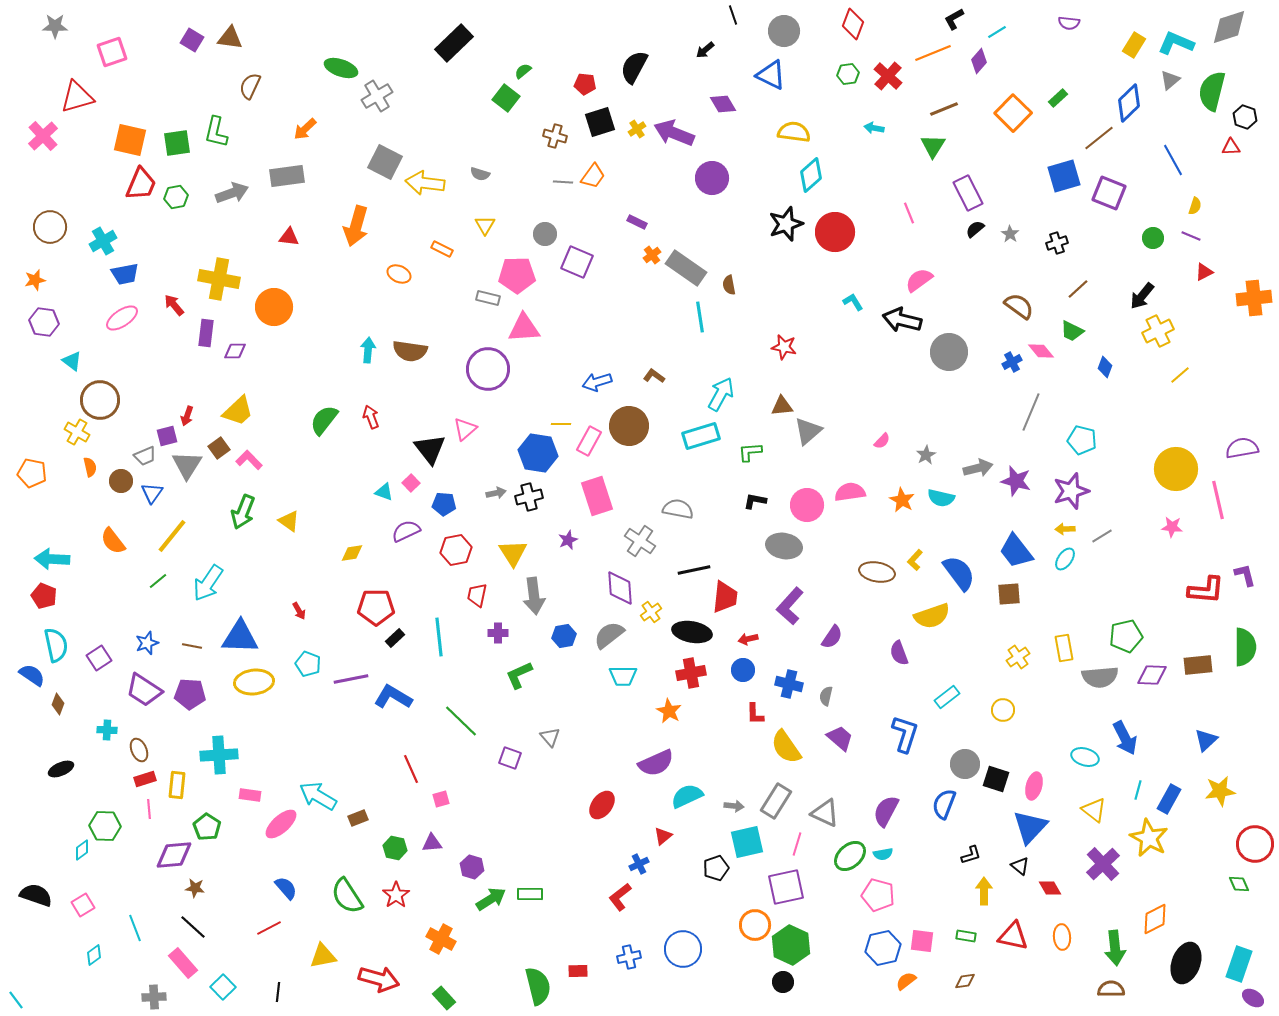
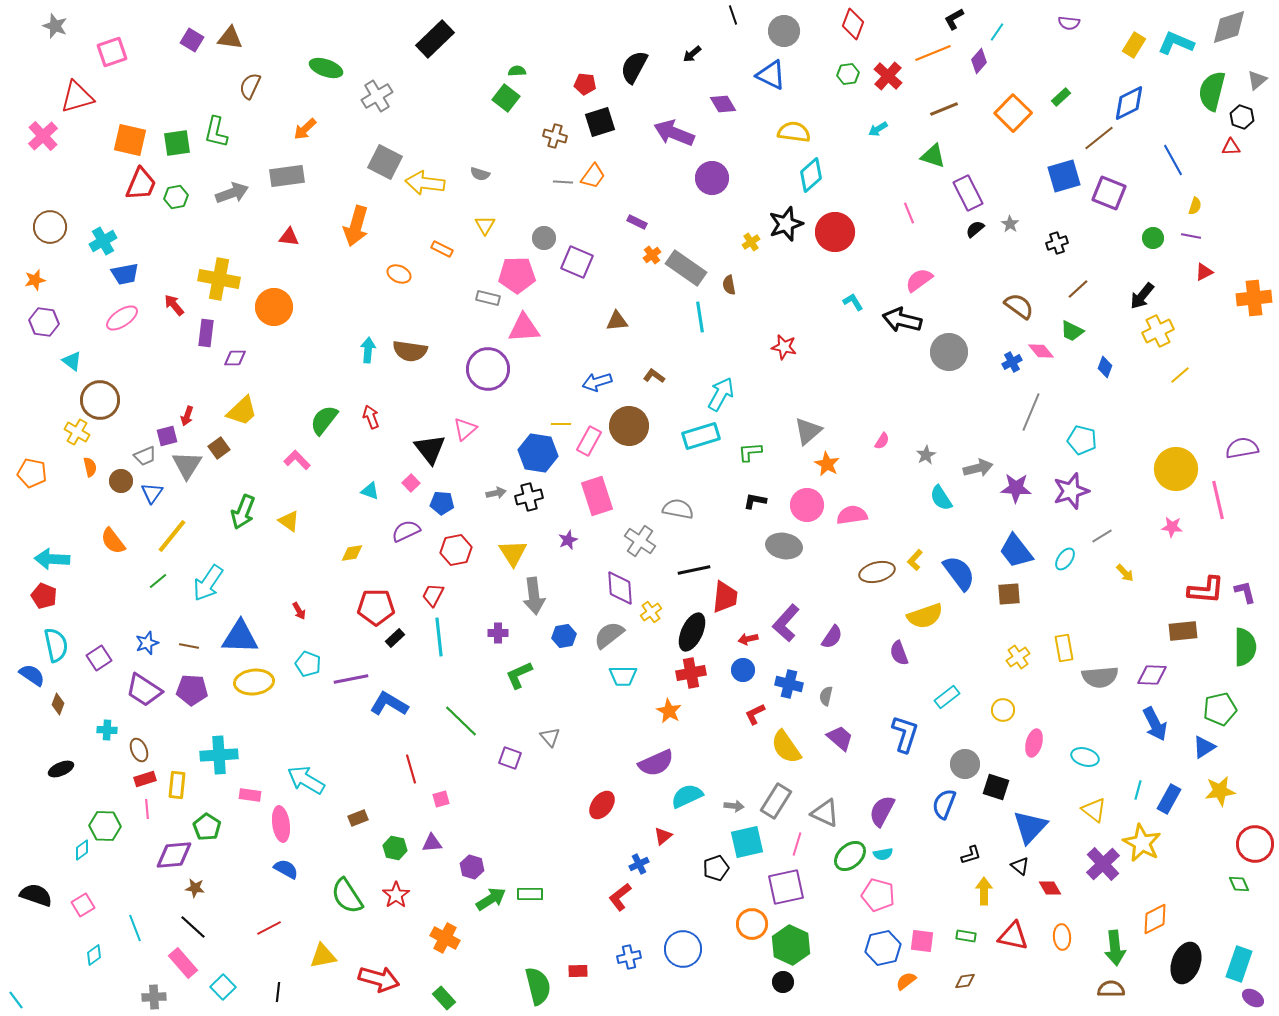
gray star at (55, 26): rotated 20 degrees clockwise
cyan line at (997, 32): rotated 24 degrees counterclockwise
black rectangle at (454, 43): moved 19 px left, 4 px up
black arrow at (705, 50): moved 13 px left, 4 px down
green ellipse at (341, 68): moved 15 px left
green semicircle at (523, 71): moved 6 px left; rotated 36 degrees clockwise
gray triangle at (1170, 80): moved 87 px right
green rectangle at (1058, 98): moved 3 px right, 1 px up
blue diamond at (1129, 103): rotated 18 degrees clockwise
black hexagon at (1245, 117): moved 3 px left
cyan arrow at (874, 128): moved 4 px right, 1 px down; rotated 42 degrees counterclockwise
yellow cross at (637, 129): moved 114 px right, 113 px down
green triangle at (933, 146): moved 10 px down; rotated 44 degrees counterclockwise
gray circle at (545, 234): moved 1 px left, 4 px down
gray star at (1010, 234): moved 10 px up
purple line at (1191, 236): rotated 12 degrees counterclockwise
purple diamond at (235, 351): moved 7 px down
brown triangle at (782, 406): moved 165 px left, 85 px up
yellow trapezoid at (238, 411): moved 4 px right
pink semicircle at (882, 441): rotated 12 degrees counterclockwise
pink L-shape at (249, 460): moved 48 px right
purple star at (1016, 481): moved 7 px down; rotated 12 degrees counterclockwise
cyan triangle at (384, 492): moved 14 px left, 1 px up
pink semicircle at (850, 492): moved 2 px right, 23 px down
cyan semicircle at (941, 498): rotated 44 degrees clockwise
orange star at (902, 500): moved 75 px left, 36 px up
blue pentagon at (444, 504): moved 2 px left, 1 px up
yellow arrow at (1065, 529): moved 60 px right, 44 px down; rotated 132 degrees counterclockwise
brown ellipse at (877, 572): rotated 24 degrees counterclockwise
purple L-shape at (1245, 575): moved 17 px down
red trapezoid at (477, 595): moved 44 px left; rotated 15 degrees clockwise
purple L-shape at (790, 606): moved 4 px left, 17 px down
yellow semicircle at (932, 616): moved 7 px left
black ellipse at (692, 632): rotated 75 degrees counterclockwise
green pentagon at (1126, 636): moved 94 px right, 73 px down
brown line at (192, 646): moved 3 px left
brown rectangle at (1198, 665): moved 15 px left, 34 px up
purple pentagon at (190, 694): moved 2 px right, 4 px up
blue L-shape at (393, 697): moved 4 px left, 7 px down
red L-shape at (755, 714): rotated 65 degrees clockwise
blue arrow at (1125, 738): moved 30 px right, 14 px up
blue triangle at (1206, 740): moved 2 px left, 7 px down; rotated 10 degrees clockwise
red line at (411, 769): rotated 8 degrees clockwise
black square at (996, 779): moved 8 px down
pink ellipse at (1034, 786): moved 43 px up
cyan arrow at (318, 796): moved 12 px left, 16 px up
pink line at (149, 809): moved 2 px left
purple semicircle at (886, 811): moved 4 px left
pink ellipse at (281, 824): rotated 56 degrees counterclockwise
yellow star at (1149, 838): moved 7 px left, 5 px down
blue semicircle at (286, 888): moved 19 px up; rotated 20 degrees counterclockwise
orange circle at (755, 925): moved 3 px left, 1 px up
orange cross at (441, 939): moved 4 px right, 1 px up
